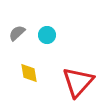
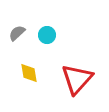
red triangle: moved 1 px left, 3 px up
